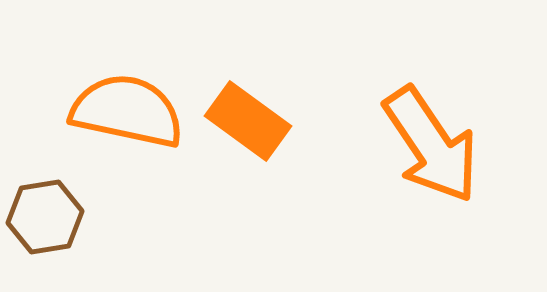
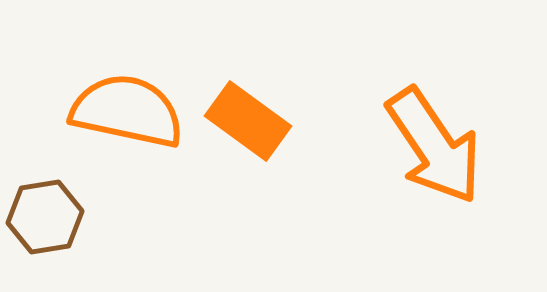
orange arrow: moved 3 px right, 1 px down
